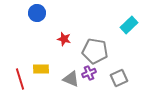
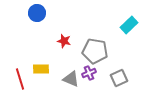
red star: moved 2 px down
